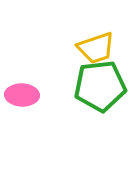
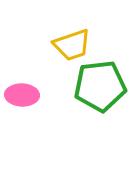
yellow trapezoid: moved 24 px left, 3 px up
